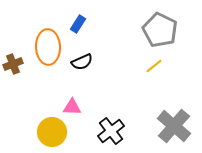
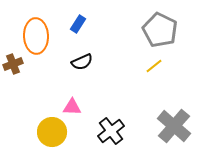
orange ellipse: moved 12 px left, 11 px up
